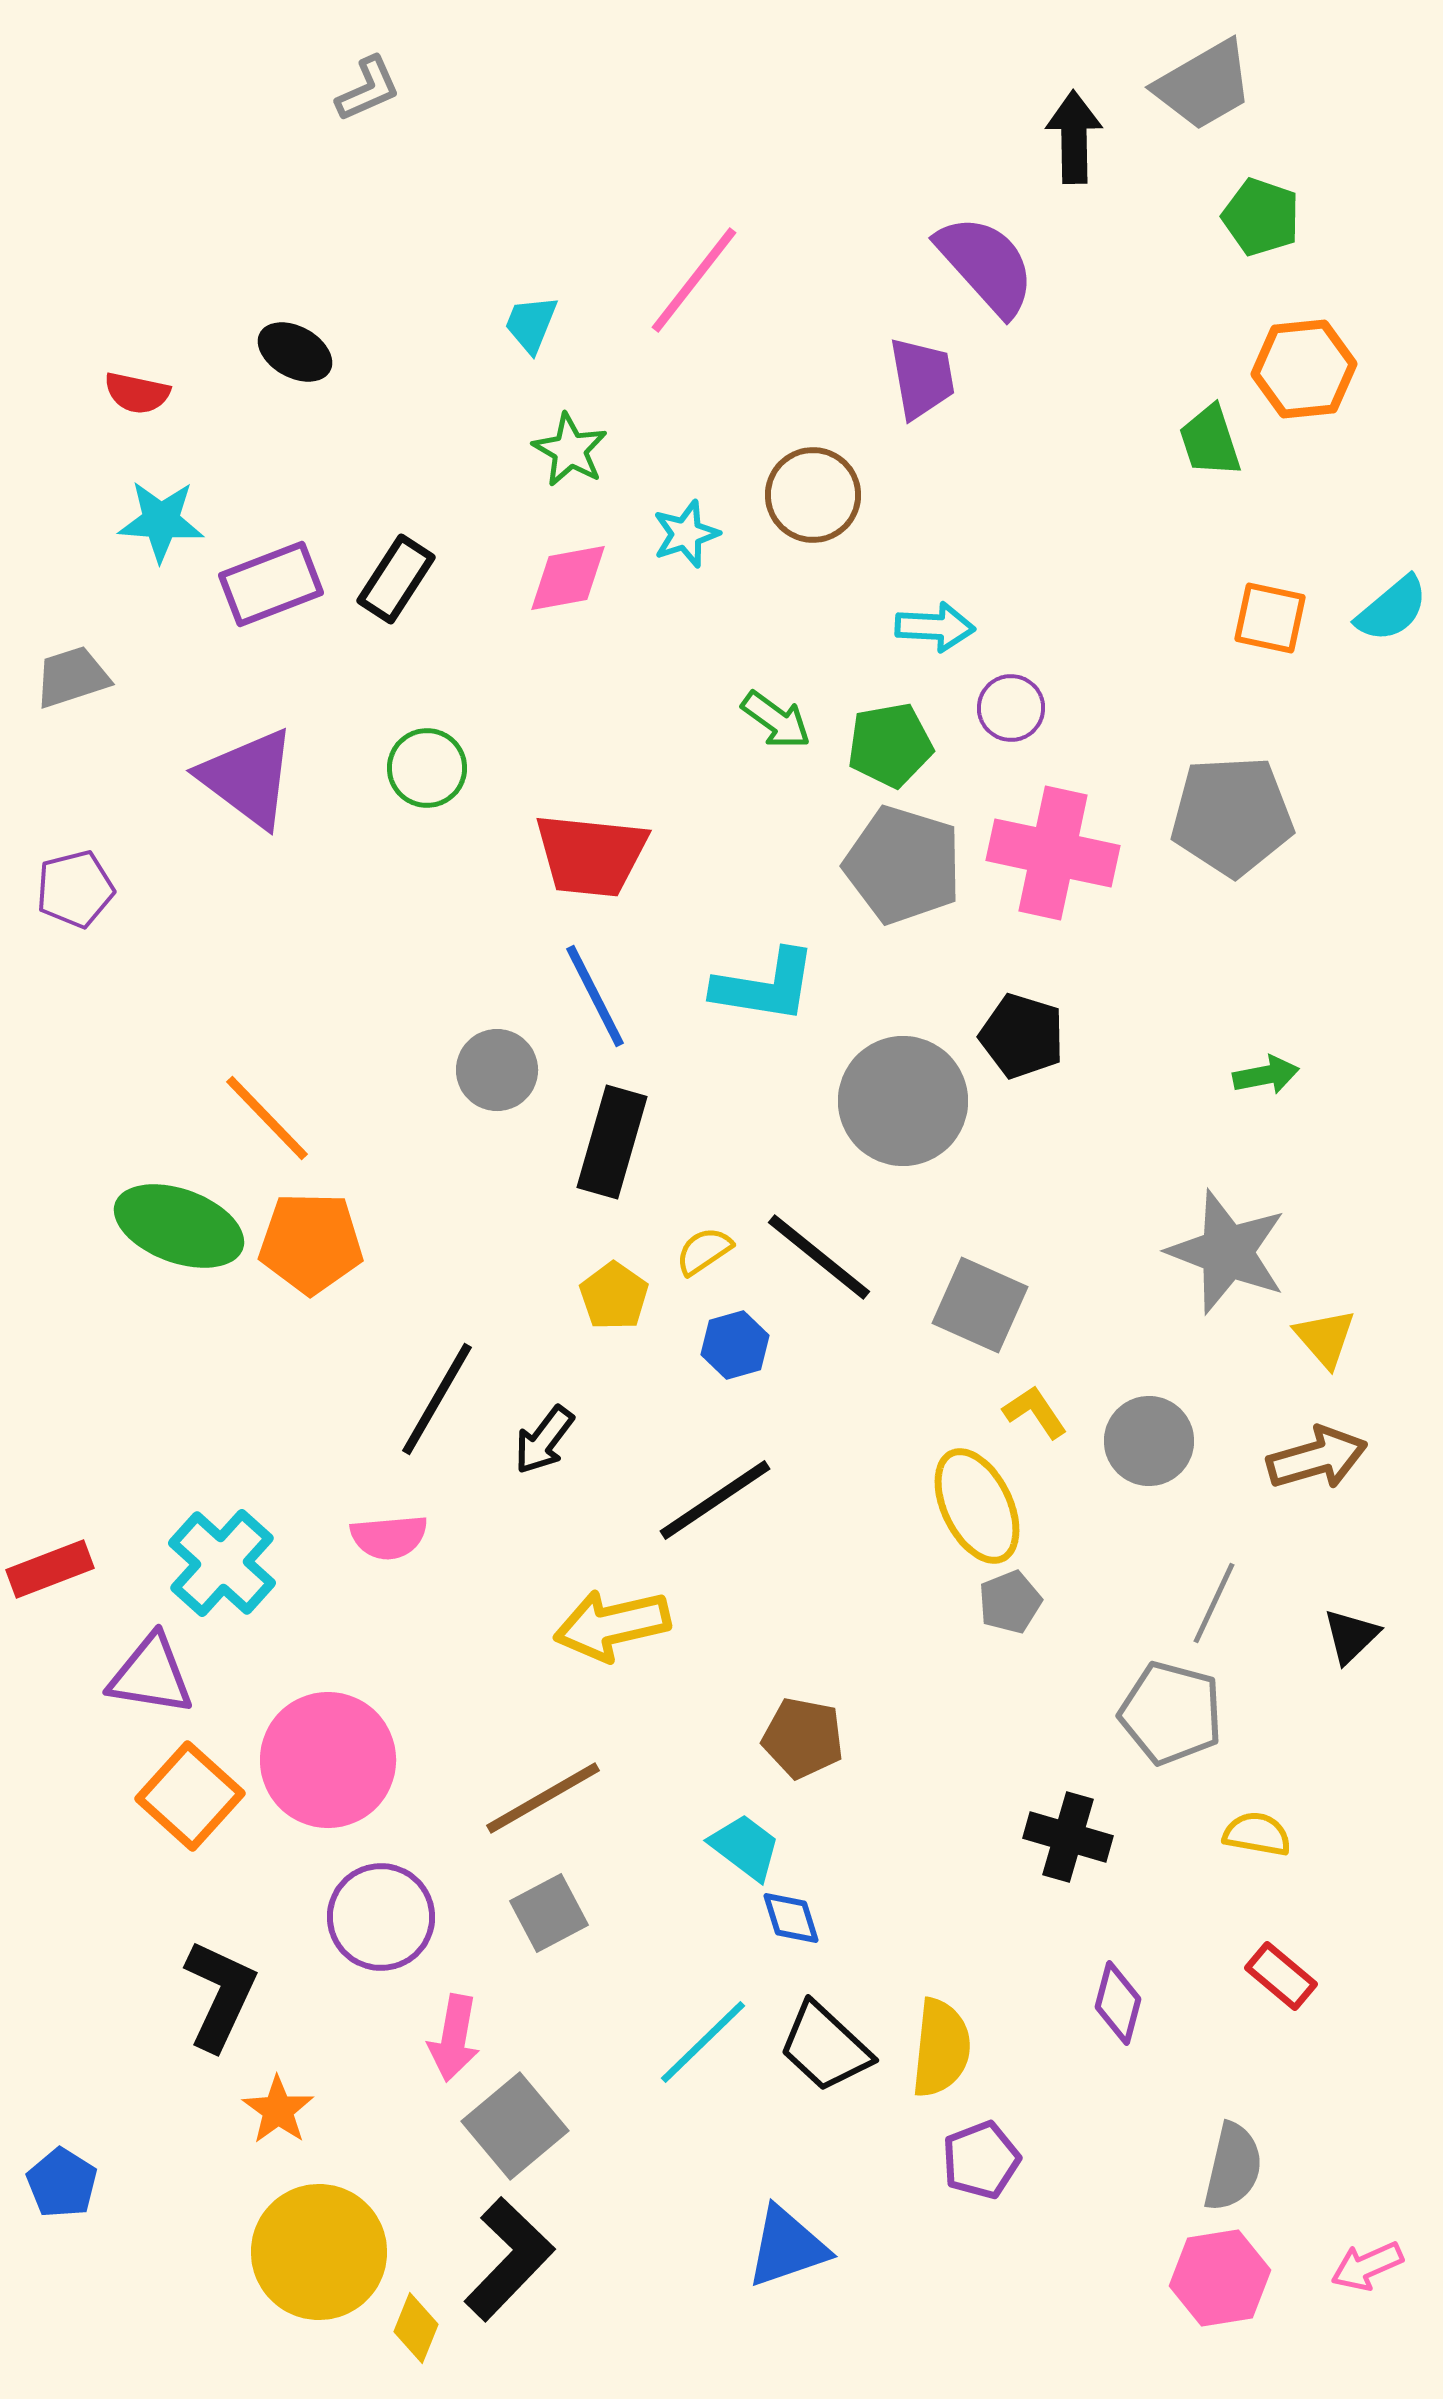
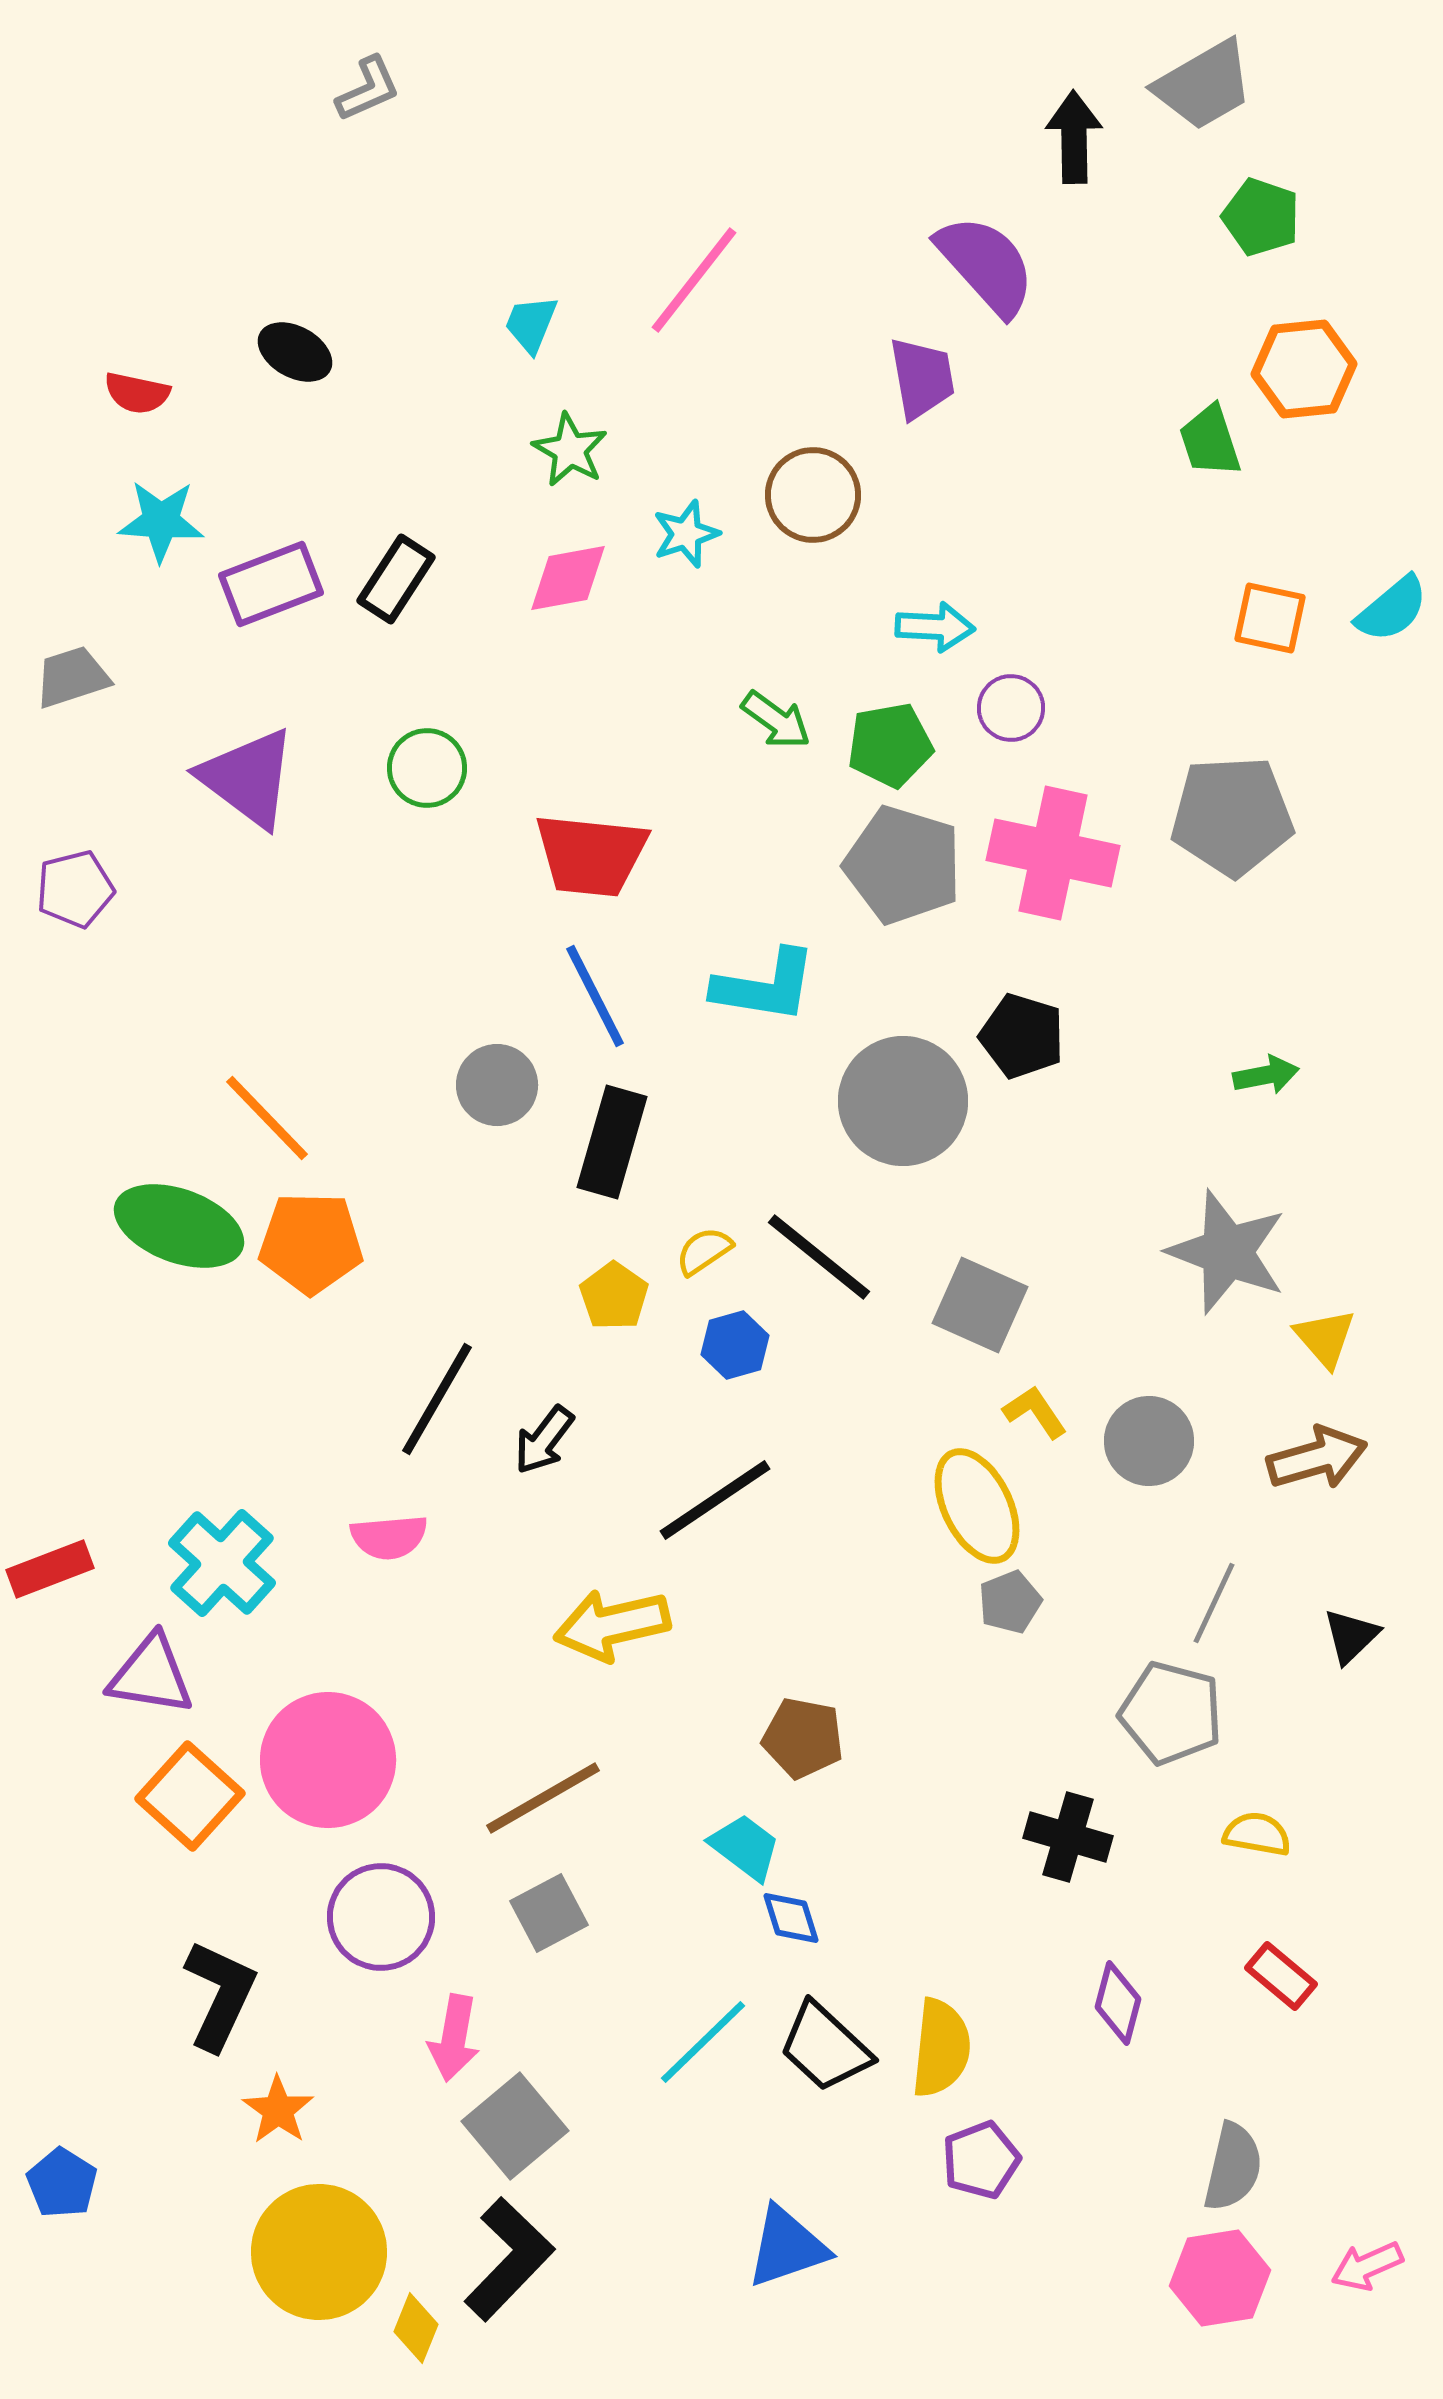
gray circle at (497, 1070): moved 15 px down
